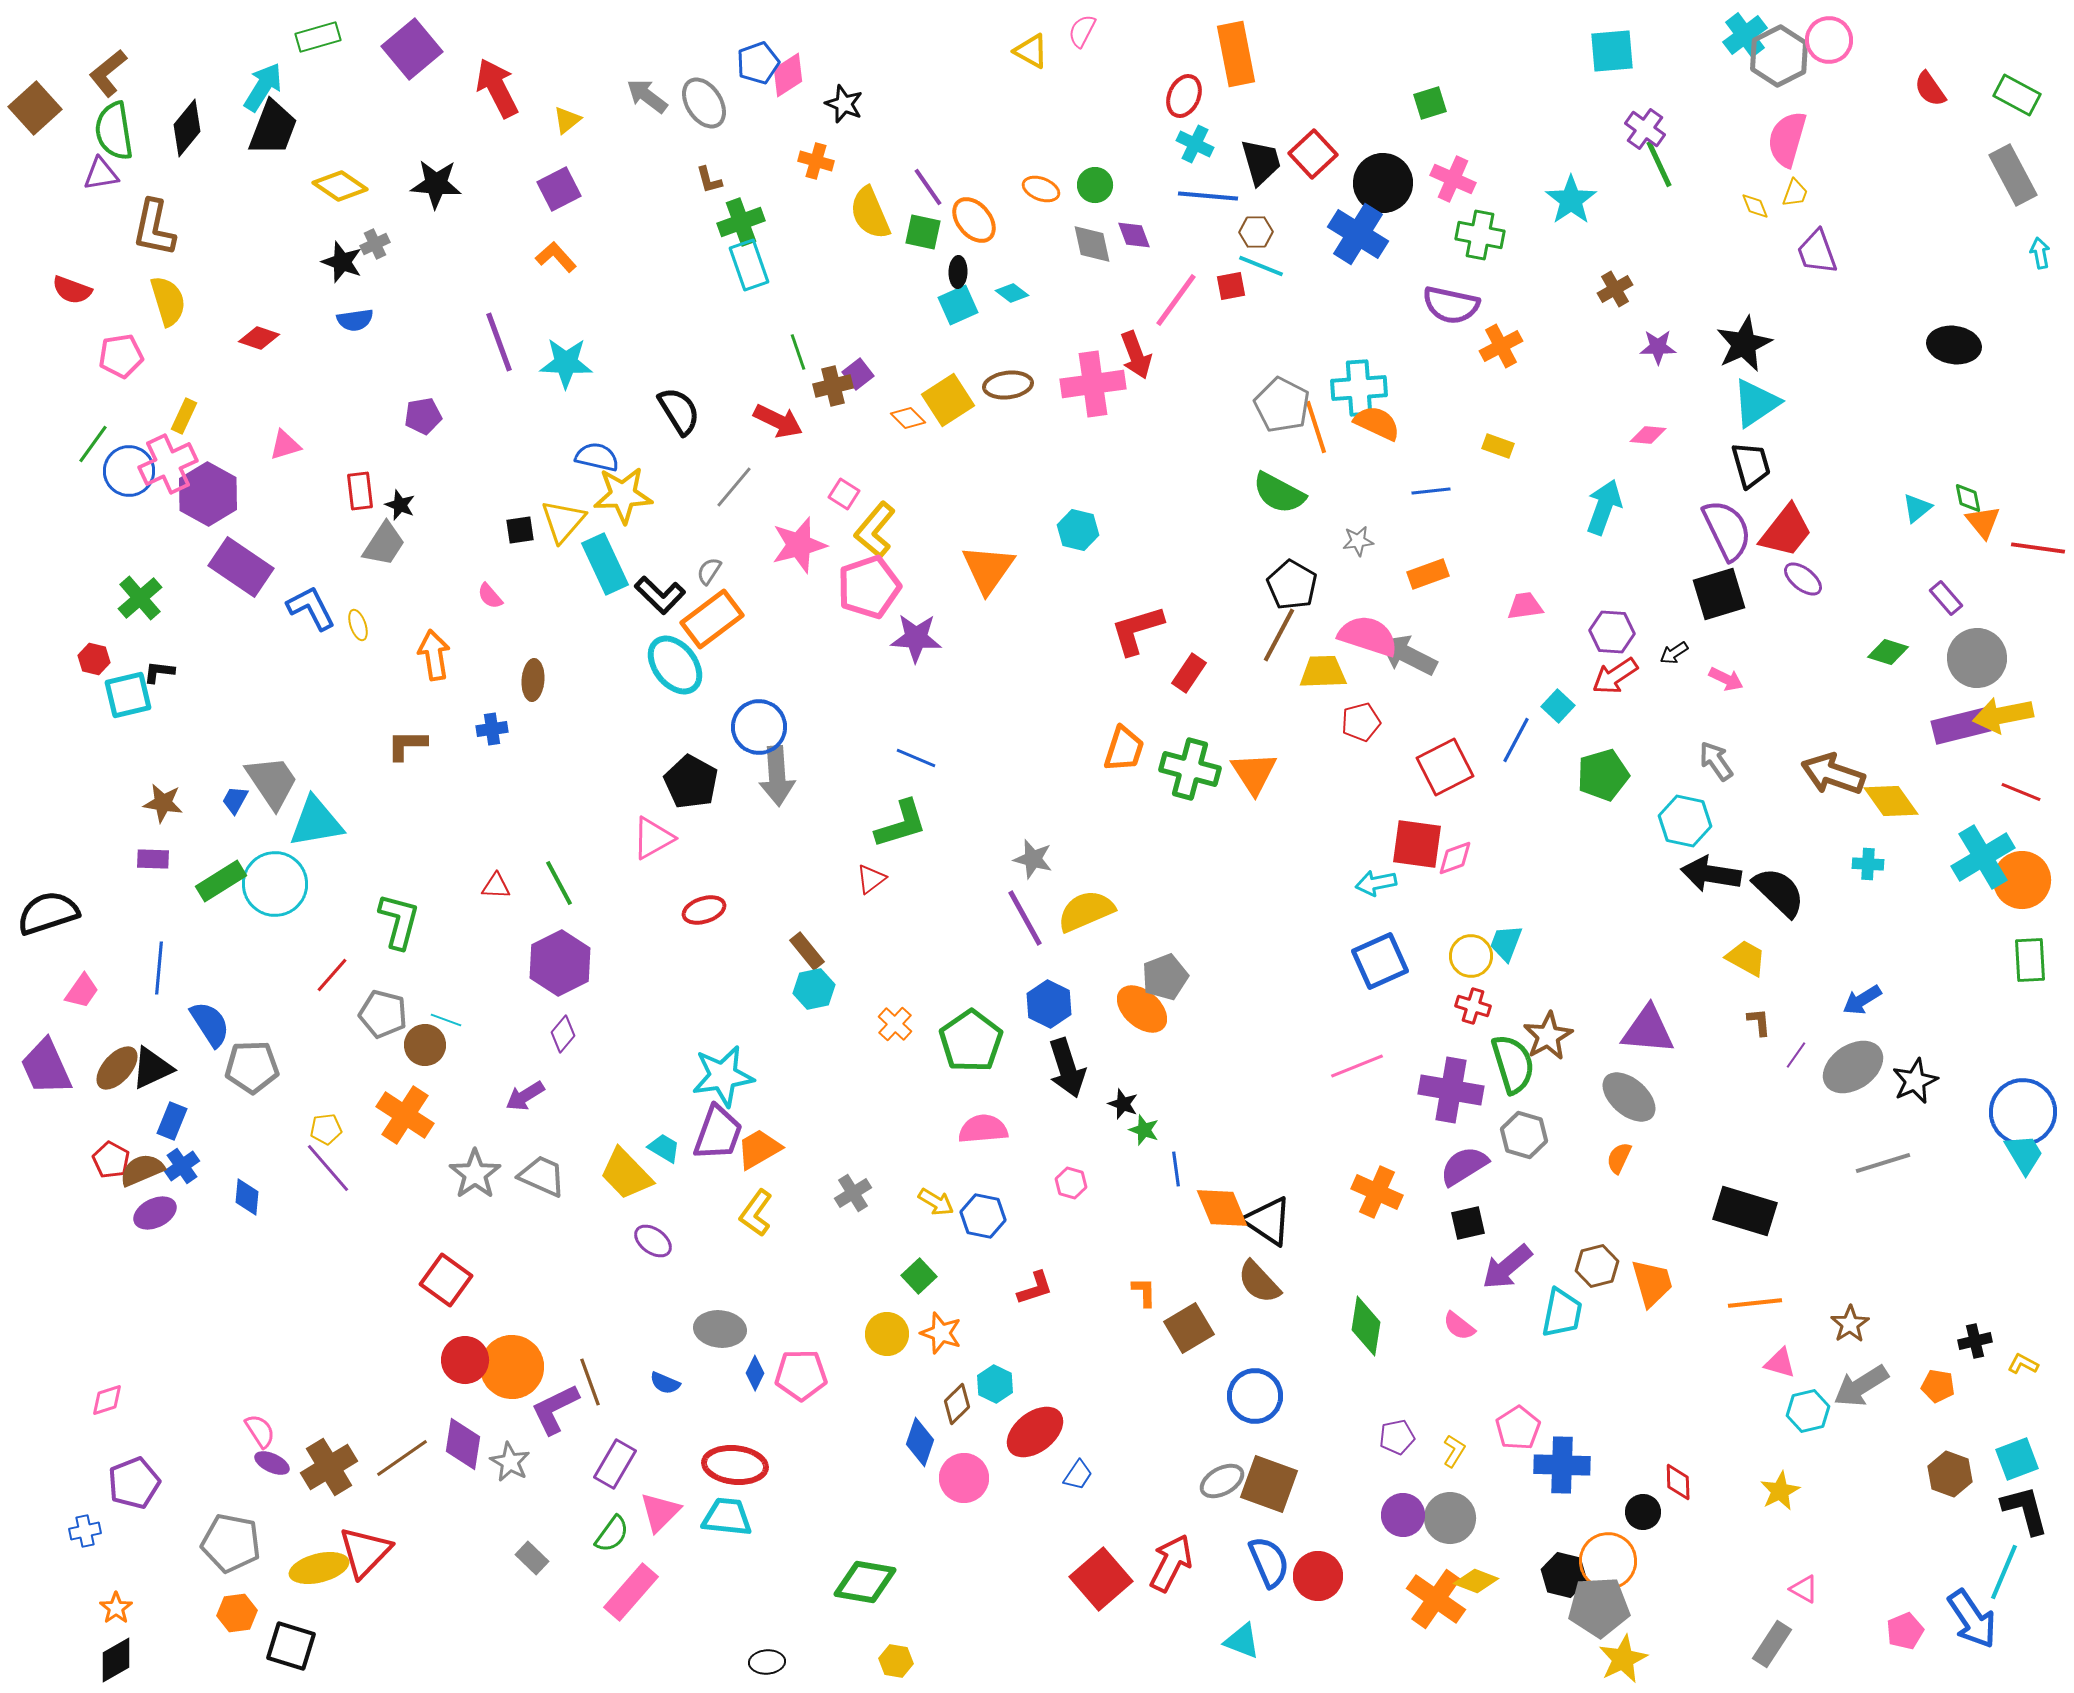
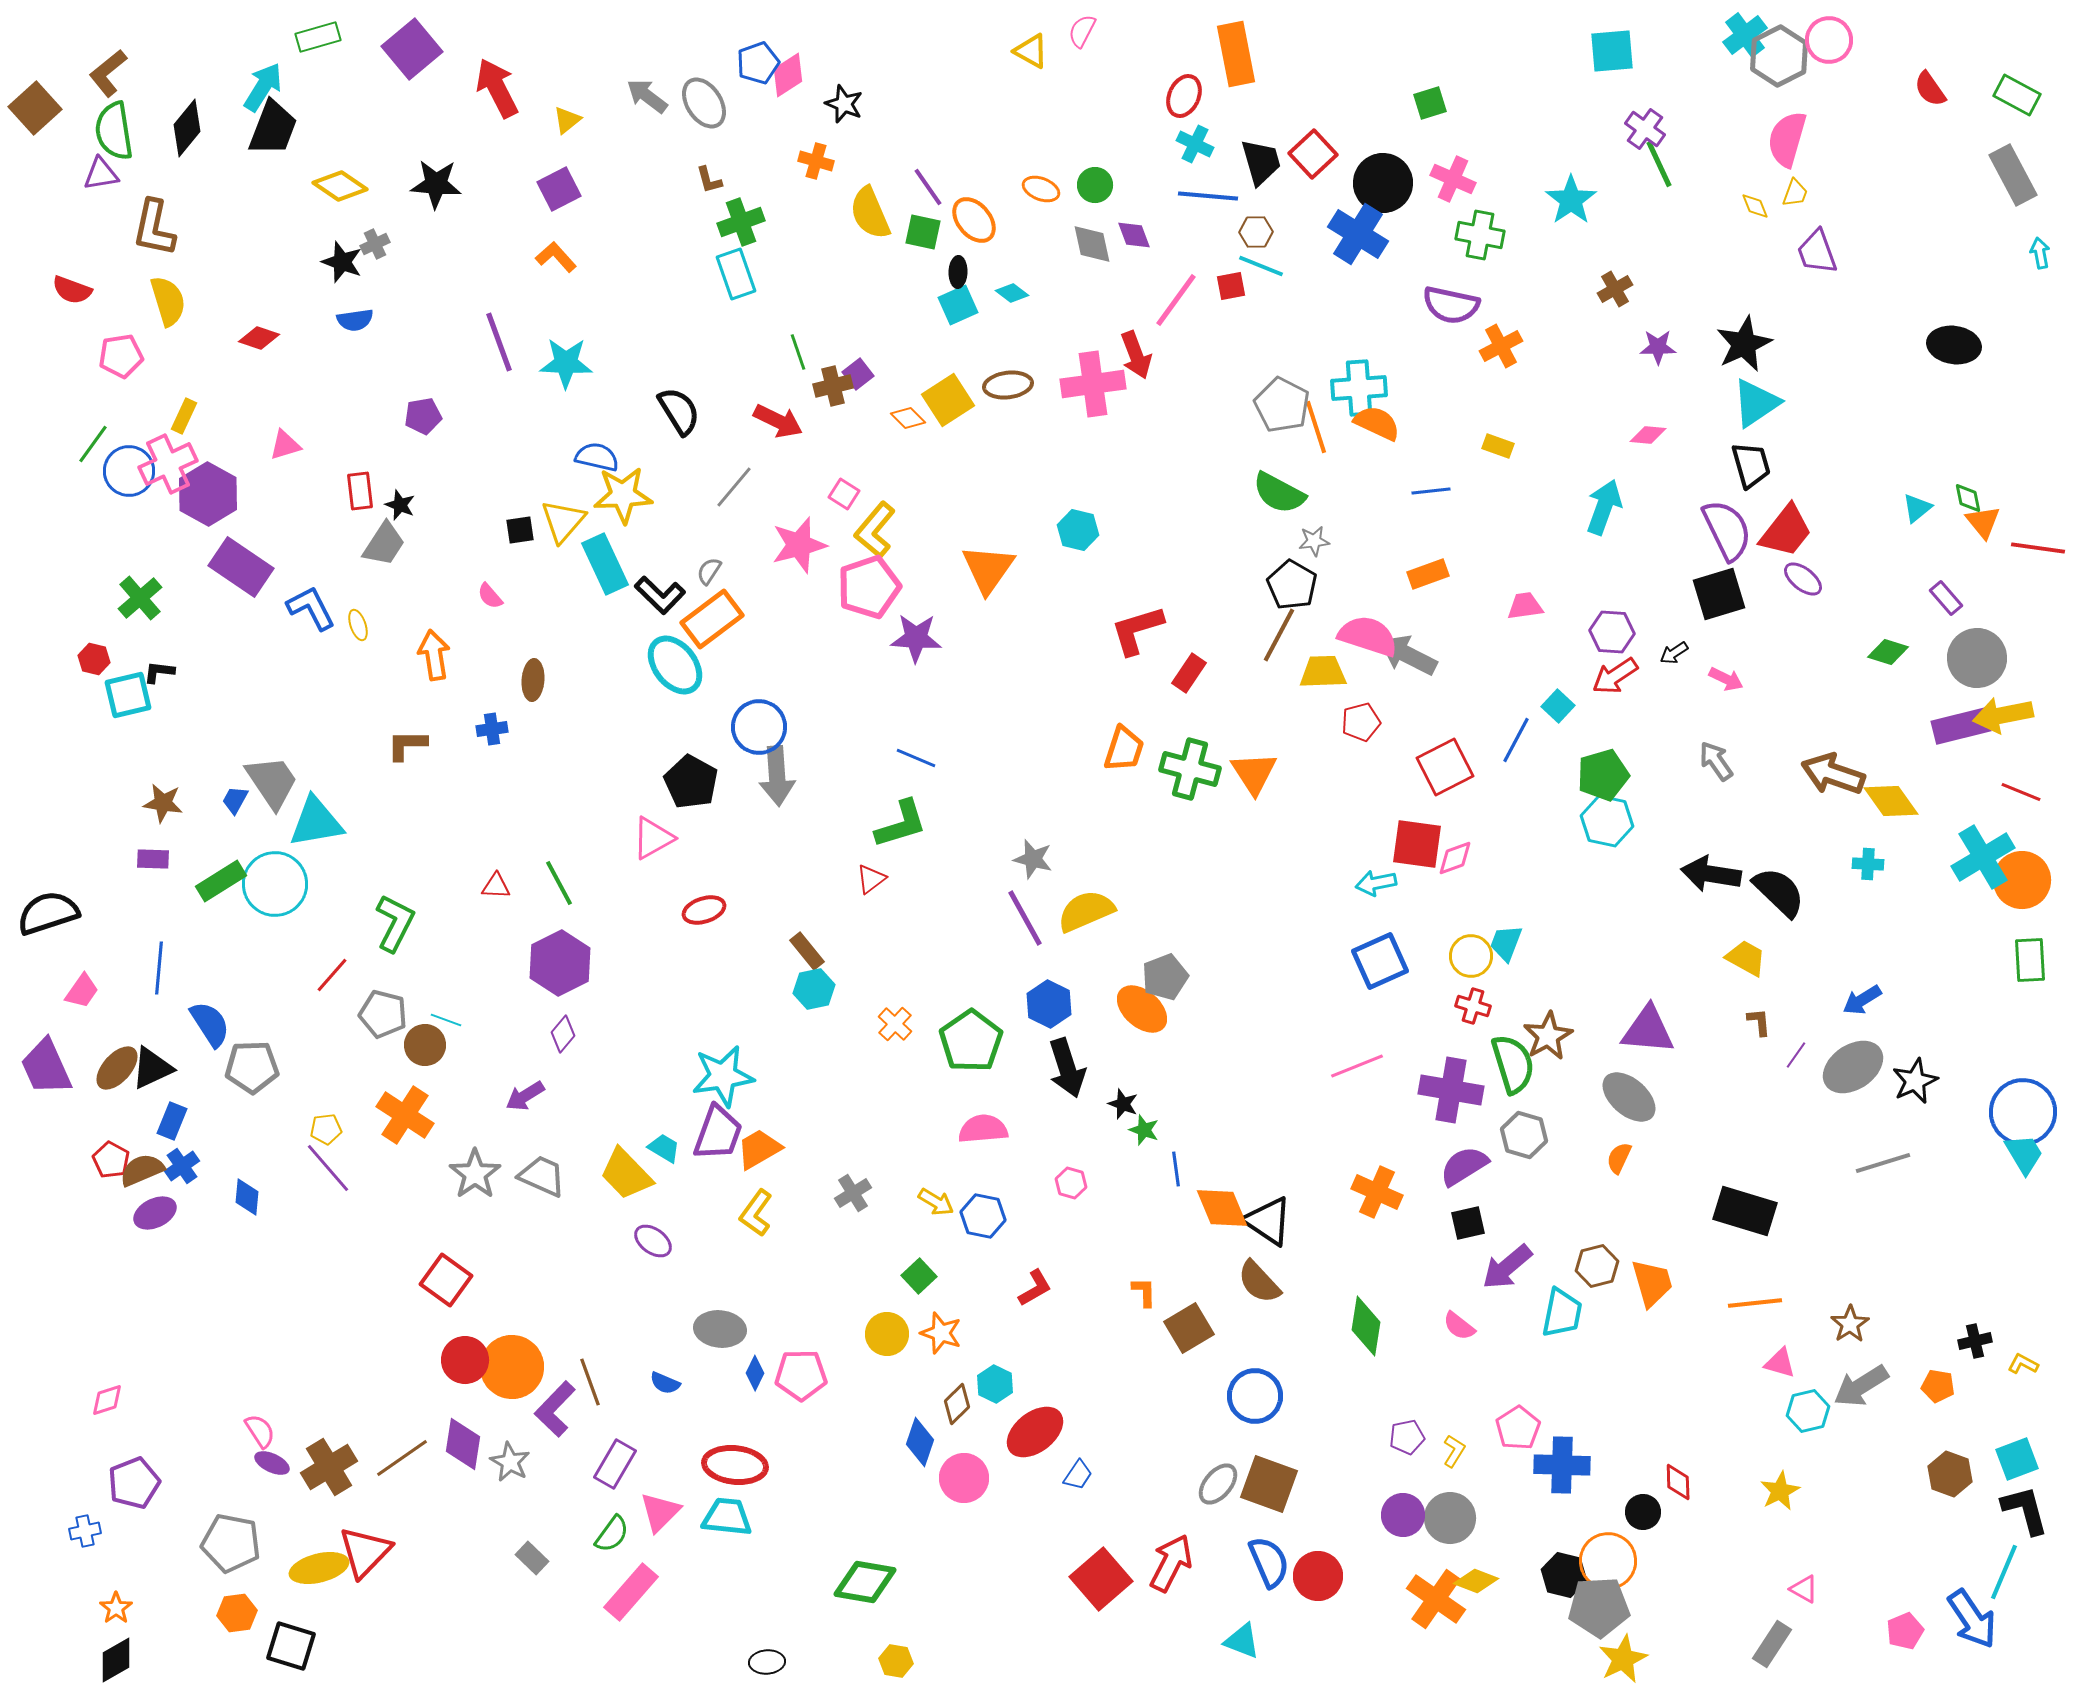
cyan rectangle at (749, 265): moved 13 px left, 9 px down
gray star at (1358, 541): moved 44 px left
cyan hexagon at (1685, 821): moved 78 px left
green L-shape at (399, 921): moved 4 px left, 2 px down; rotated 12 degrees clockwise
red L-shape at (1035, 1288): rotated 12 degrees counterclockwise
purple L-shape at (555, 1409): rotated 20 degrees counterclockwise
purple pentagon at (1397, 1437): moved 10 px right
gray ellipse at (1222, 1481): moved 4 px left, 3 px down; rotated 21 degrees counterclockwise
